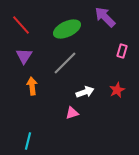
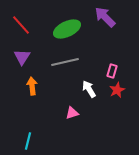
pink rectangle: moved 10 px left, 20 px down
purple triangle: moved 2 px left, 1 px down
gray line: moved 1 px up; rotated 32 degrees clockwise
white arrow: moved 4 px right, 3 px up; rotated 102 degrees counterclockwise
